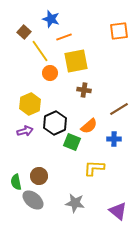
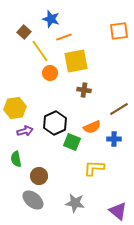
yellow hexagon: moved 15 px left, 4 px down; rotated 15 degrees clockwise
orange semicircle: moved 3 px right, 1 px down; rotated 18 degrees clockwise
green semicircle: moved 23 px up
